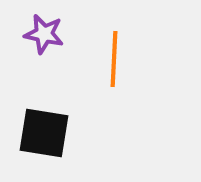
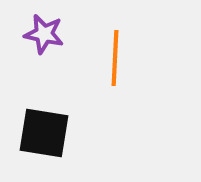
orange line: moved 1 px right, 1 px up
